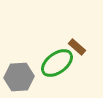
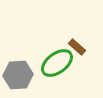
gray hexagon: moved 1 px left, 2 px up
